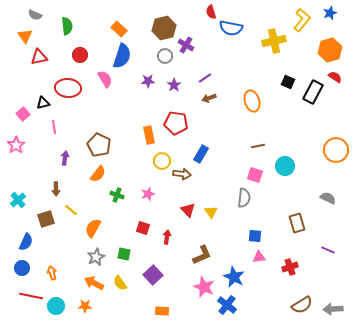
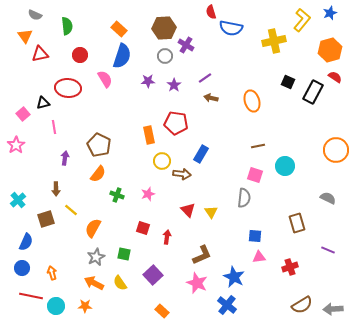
brown hexagon at (164, 28): rotated 10 degrees clockwise
red triangle at (39, 57): moved 1 px right, 3 px up
brown arrow at (209, 98): moved 2 px right; rotated 32 degrees clockwise
pink star at (204, 287): moved 7 px left, 4 px up
orange rectangle at (162, 311): rotated 40 degrees clockwise
